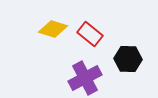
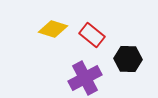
red rectangle: moved 2 px right, 1 px down
